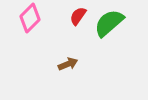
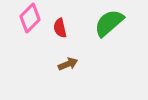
red semicircle: moved 18 px left, 12 px down; rotated 48 degrees counterclockwise
